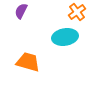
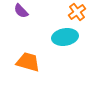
purple semicircle: rotated 70 degrees counterclockwise
